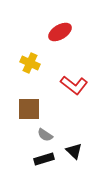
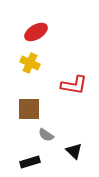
red ellipse: moved 24 px left
red L-shape: rotated 28 degrees counterclockwise
gray semicircle: moved 1 px right
black rectangle: moved 14 px left, 3 px down
